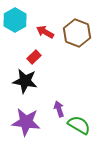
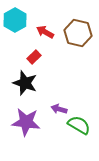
brown hexagon: moved 1 px right; rotated 8 degrees counterclockwise
black star: moved 2 px down; rotated 10 degrees clockwise
purple arrow: rotated 56 degrees counterclockwise
